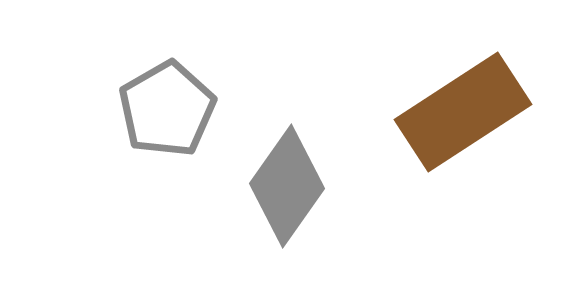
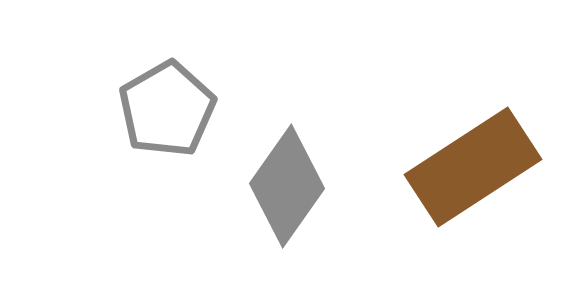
brown rectangle: moved 10 px right, 55 px down
